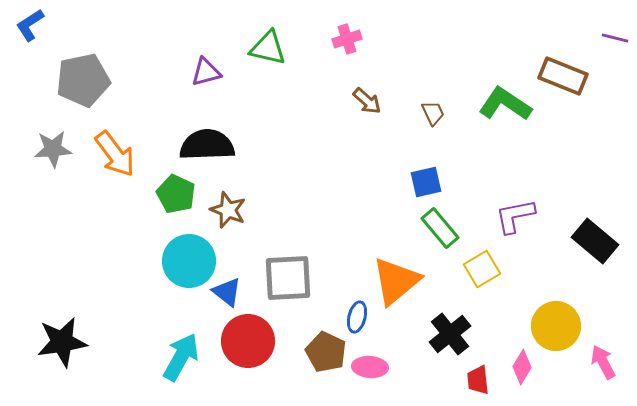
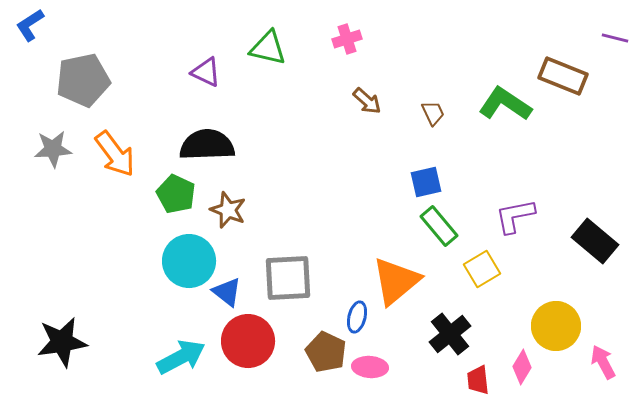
purple triangle: rotated 40 degrees clockwise
green rectangle: moved 1 px left, 2 px up
cyan arrow: rotated 33 degrees clockwise
